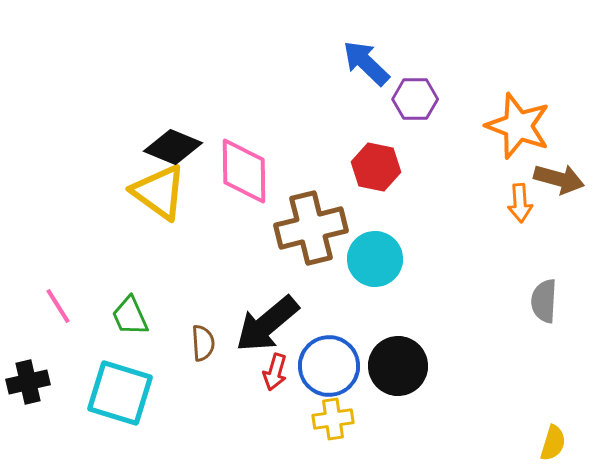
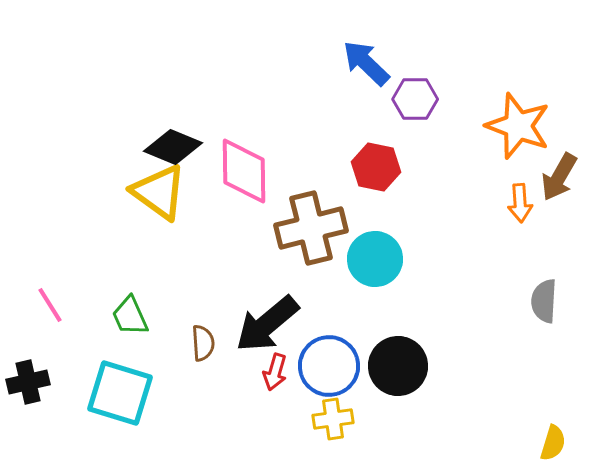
brown arrow: moved 2 px up; rotated 105 degrees clockwise
pink line: moved 8 px left, 1 px up
